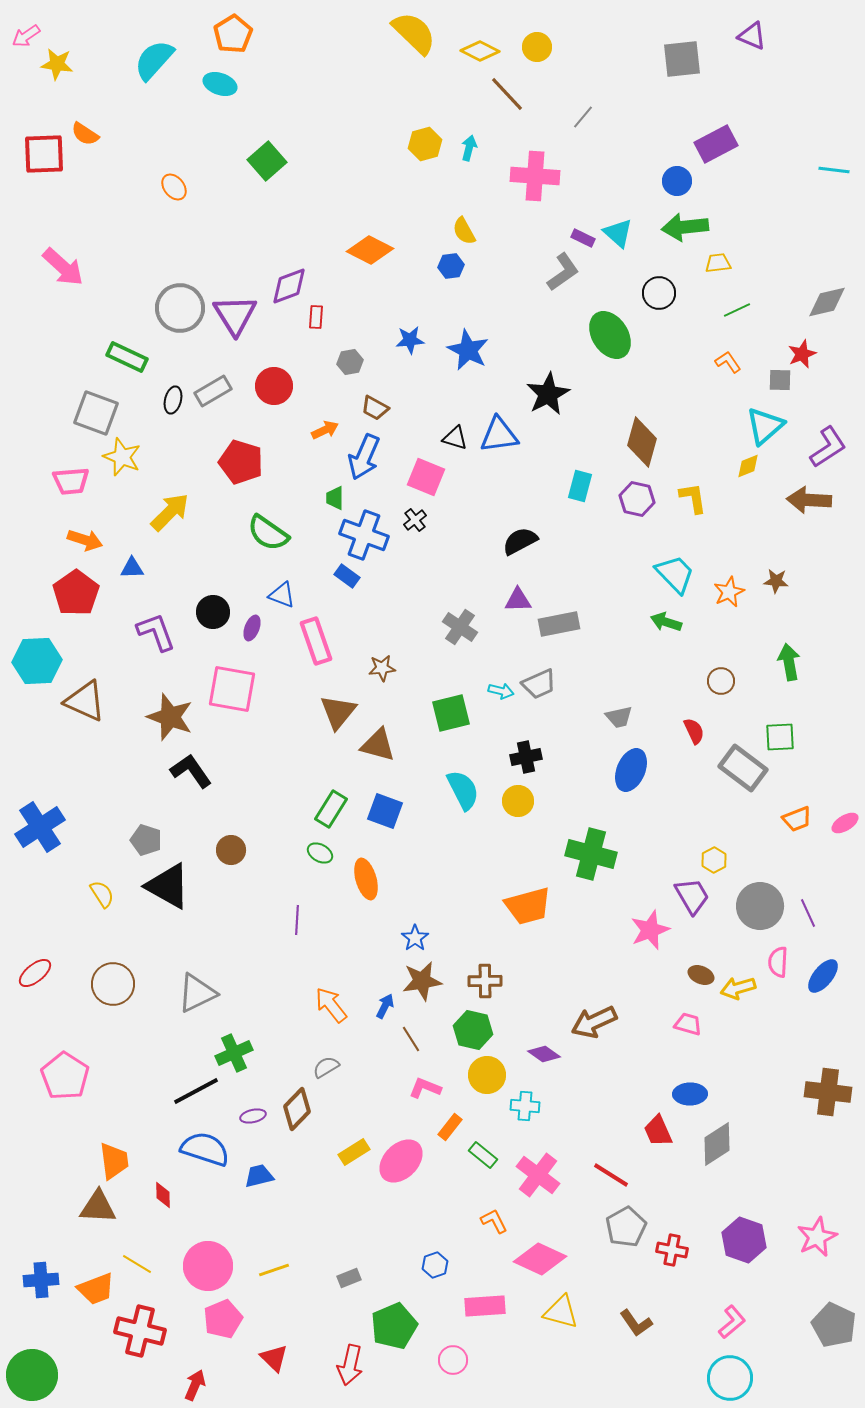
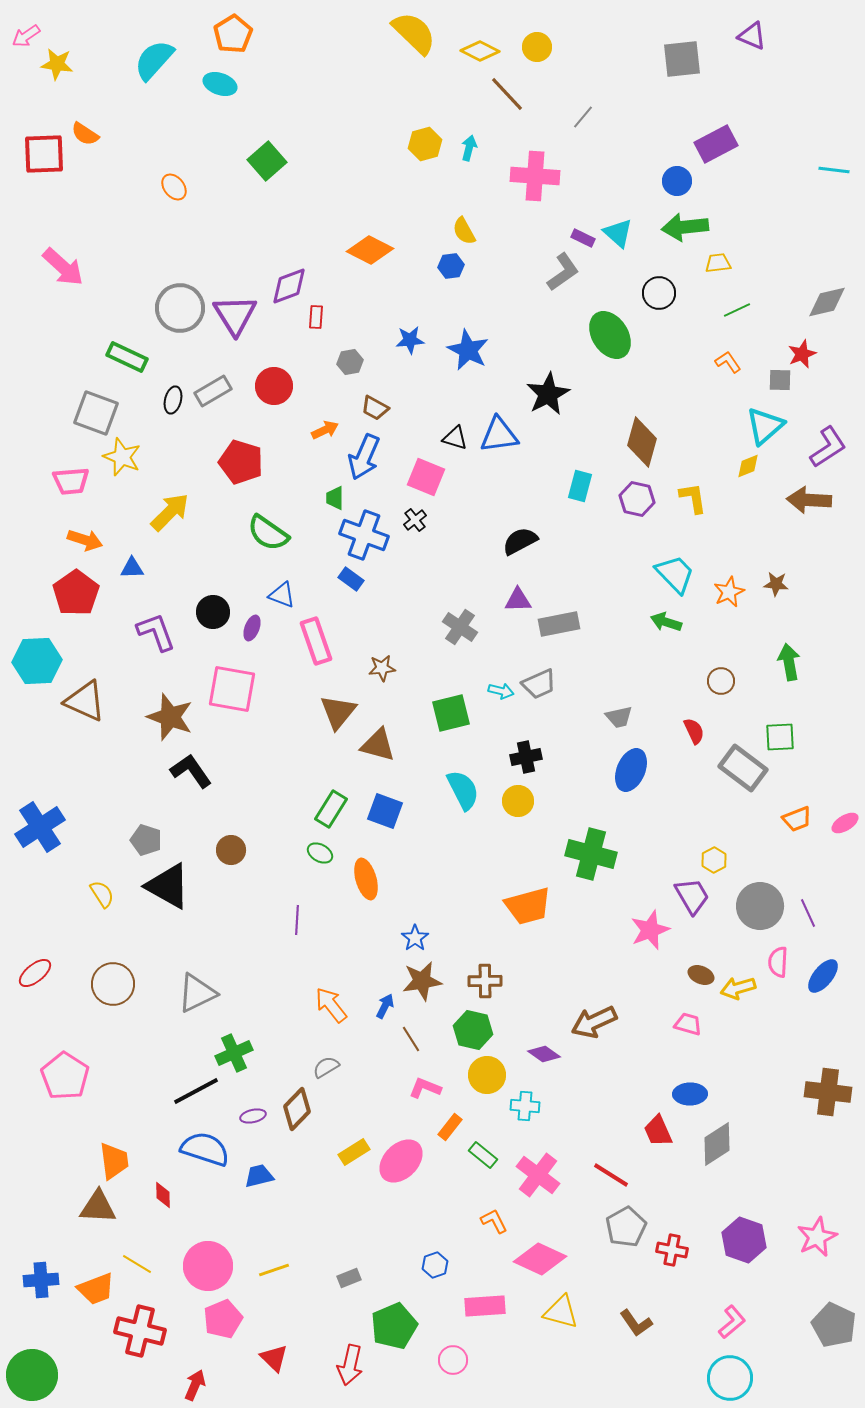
blue rectangle at (347, 576): moved 4 px right, 3 px down
brown star at (776, 581): moved 3 px down
